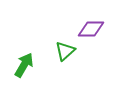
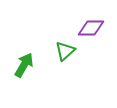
purple diamond: moved 1 px up
